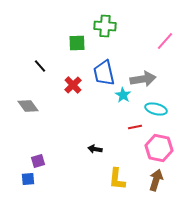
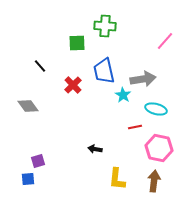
blue trapezoid: moved 2 px up
brown arrow: moved 2 px left, 1 px down; rotated 10 degrees counterclockwise
